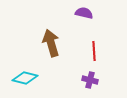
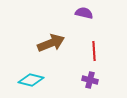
brown arrow: rotated 84 degrees clockwise
cyan diamond: moved 6 px right, 2 px down
